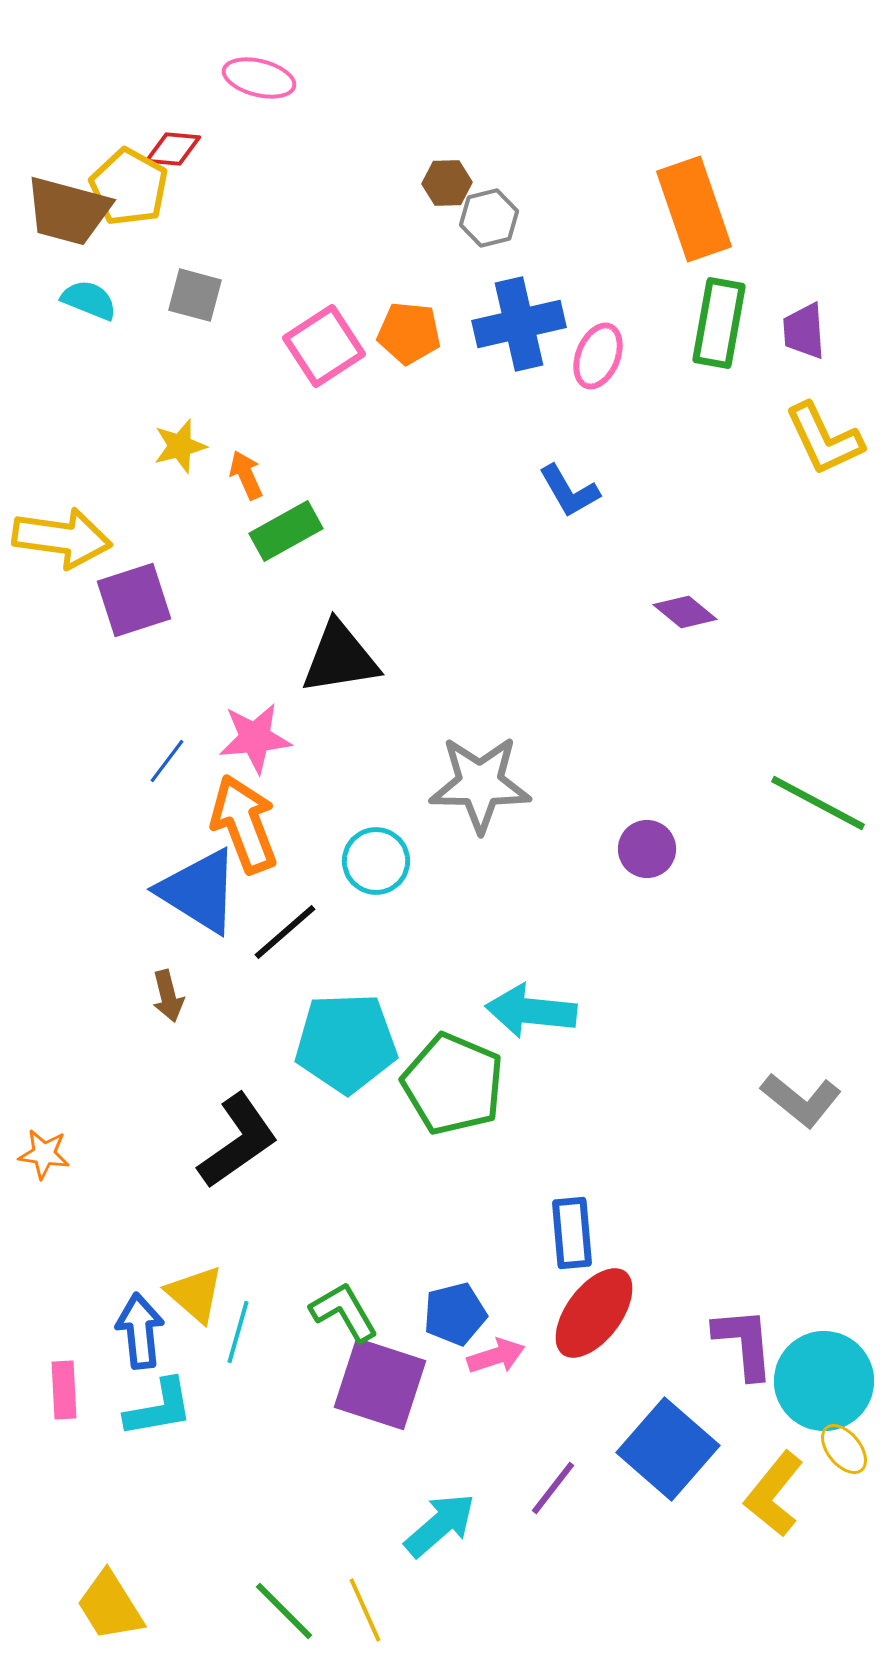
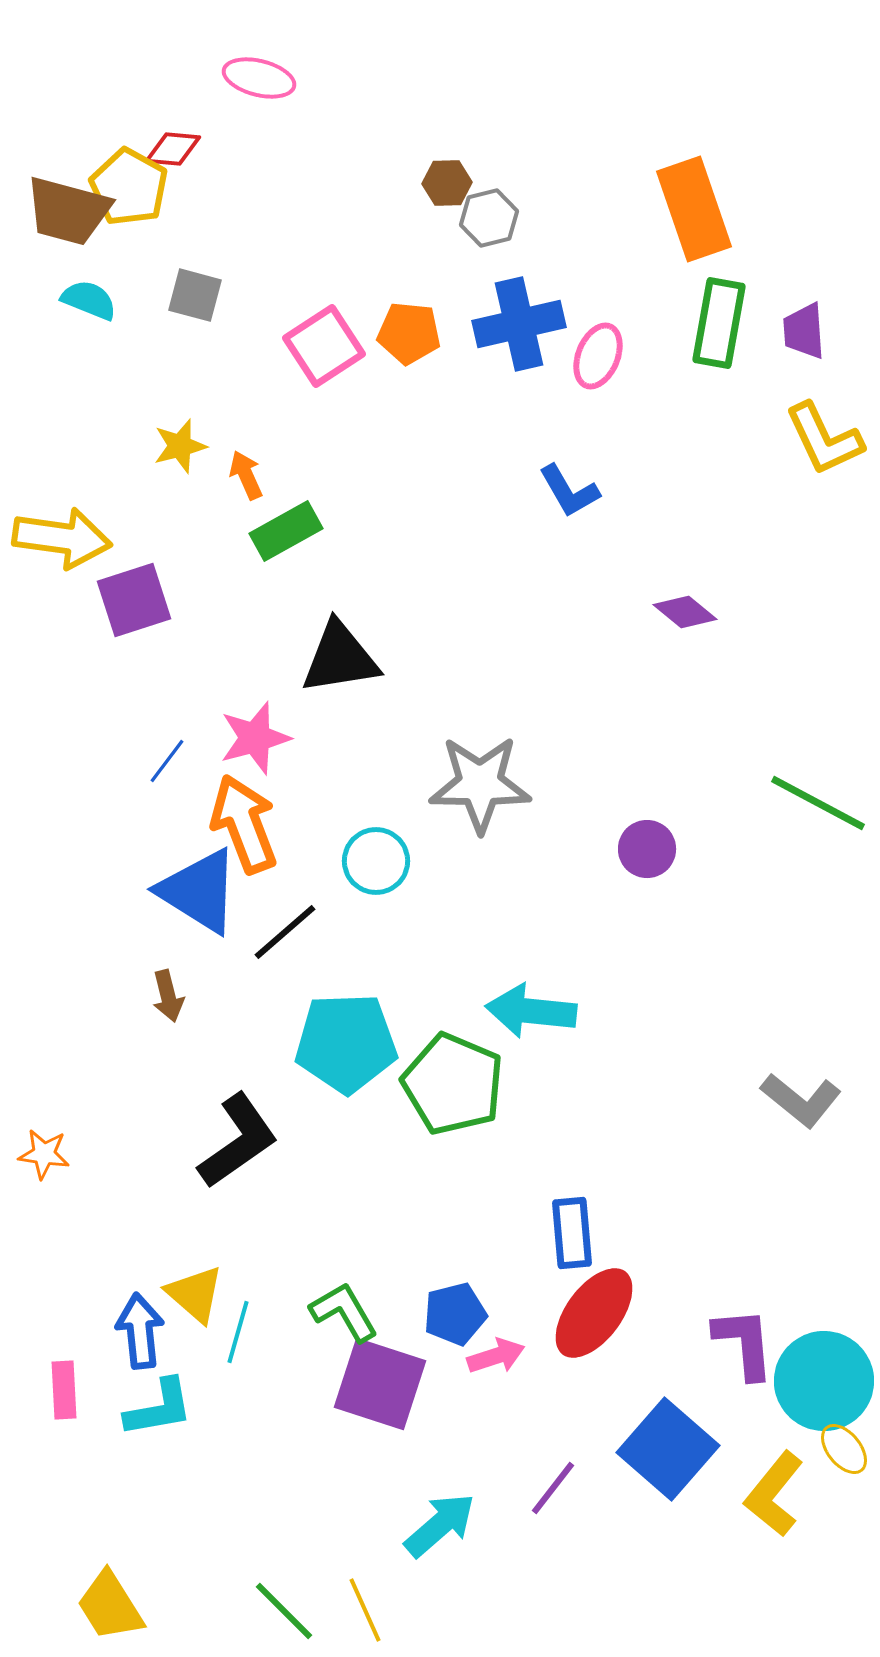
pink star at (255, 738): rotated 10 degrees counterclockwise
